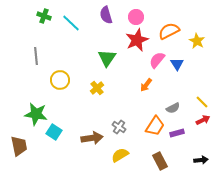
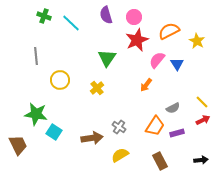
pink circle: moved 2 px left
brown trapezoid: moved 1 px left, 1 px up; rotated 15 degrees counterclockwise
